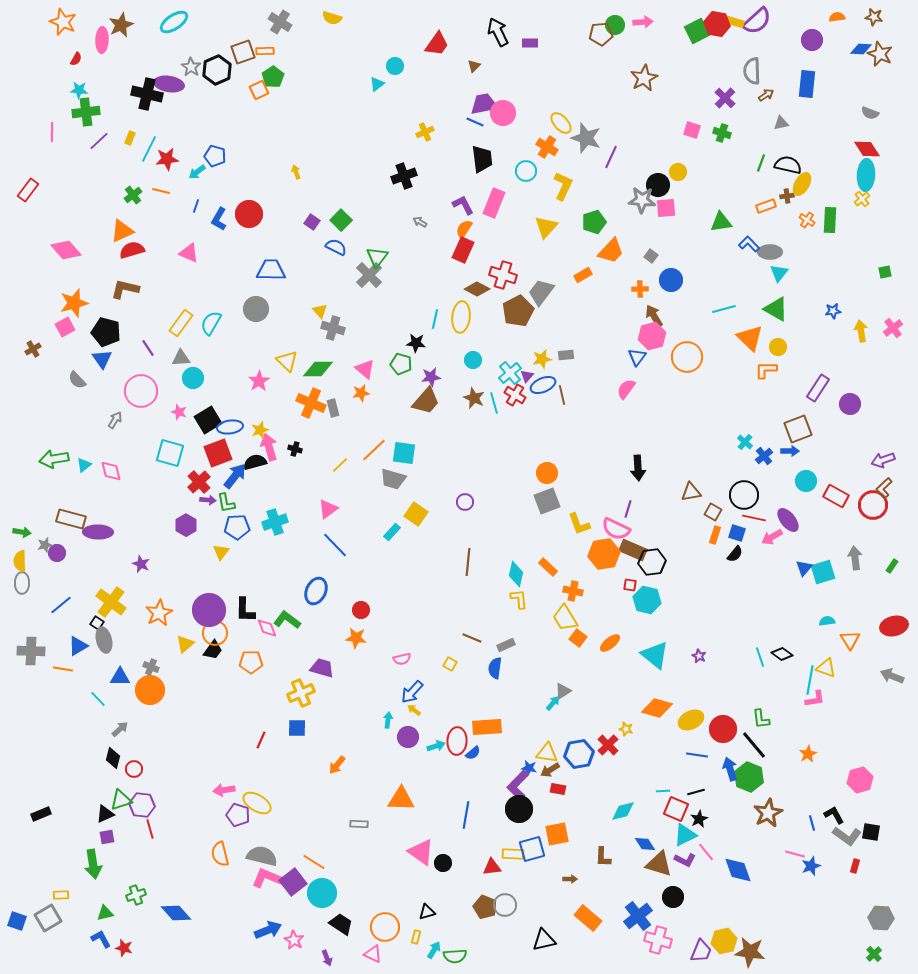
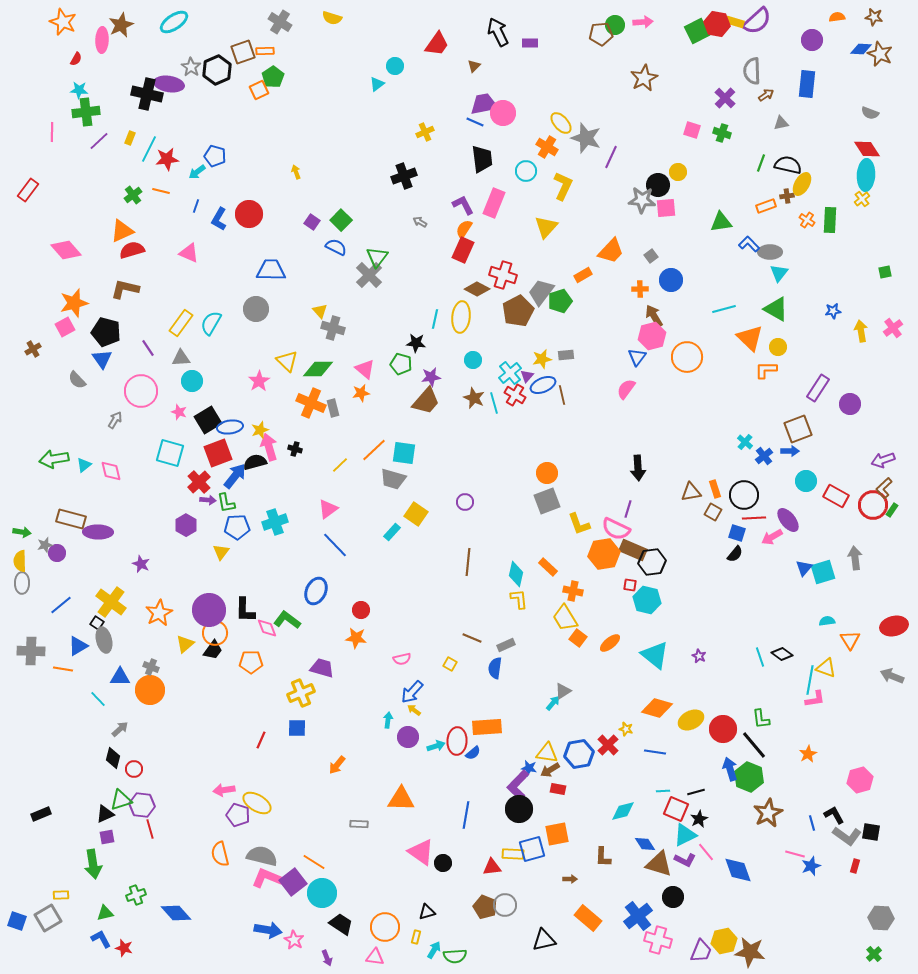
green pentagon at (594, 222): moved 34 px left, 79 px down
gray square at (651, 256): rotated 16 degrees clockwise
cyan circle at (193, 378): moved 1 px left, 3 px down
red line at (754, 518): rotated 15 degrees counterclockwise
orange rectangle at (715, 535): moved 46 px up; rotated 36 degrees counterclockwise
green rectangle at (892, 566): moved 56 px up
blue line at (697, 755): moved 42 px left, 3 px up
blue arrow at (268, 930): rotated 32 degrees clockwise
pink triangle at (373, 954): moved 2 px right, 3 px down; rotated 18 degrees counterclockwise
